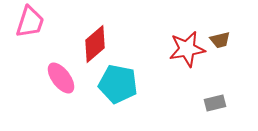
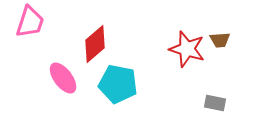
brown trapezoid: rotated 10 degrees clockwise
red star: rotated 27 degrees clockwise
pink ellipse: moved 2 px right
gray rectangle: rotated 25 degrees clockwise
